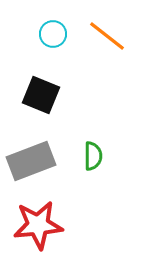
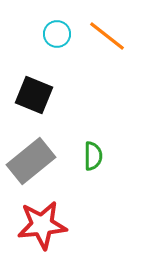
cyan circle: moved 4 px right
black square: moved 7 px left
gray rectangle: rotated 18 degrees counterclockwise
red star: moved 4 px right
